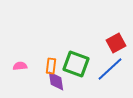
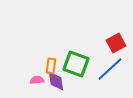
pink semicircle: moved 17 px right, 14 px down
